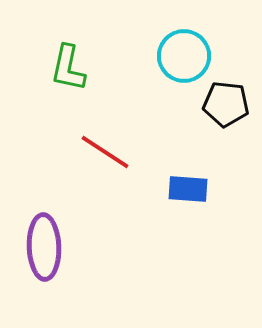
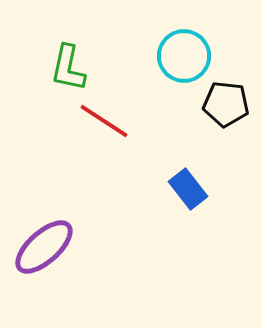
red line: moved 1 px left, 31 px up
blue rectangle: rotated 48 degrees clockwise
purple ellipse: rotated 50 degrees clockwise
